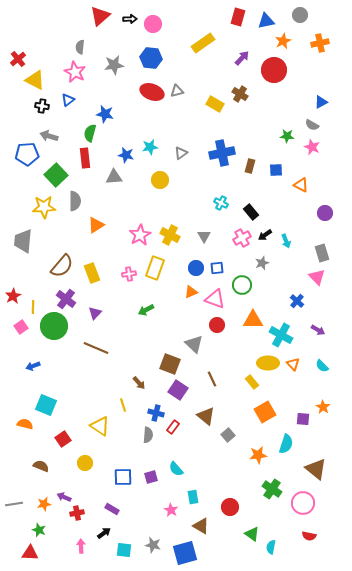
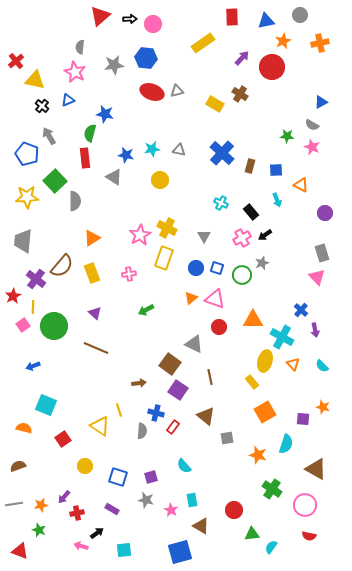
red rectangle at (238, 17): moved 6 px left; rotated 18 degrees counterclockwise
blue hexagon at (151, 58): moved 5 px left
red cross at (18, 59): moved 2 px left, 2 px down
red circle at (274, 70): moved 2 px left, 3 px up
yellow triangle at (35, 80): rotated 15 degrees counterclockwise
blue triangle at (68, 100): rotated 16 degrees clockwise
black cross at (42, 106): rotated 32 degrees clockwise
gray arrow at (49, 136): rotated 42 degrees clockwise
cyan star at (150, 147): moved 2 px right, 2 px down
gray triangle at (181, 153): moved 2 px left, 3 px up; rotated 48 degrees clockwise
blue cross at (222, 153): rotated 35 degrees counterclockwise
blue pentagon at (27, 154): rotated 25 degrees clockwise
green square at (56, 175): moved 1 px left, 6 px down
gray triangle at (114, 177): rotated 36 degrees clockwise
yellow star at (44, 207): moved 17 px left, 10 px up
orange triangle at (96, 225): moved 4 px left, 13 px down
yellow cross at (170, 235): moved 3 px left, 7 px up
cyan arrow at (286, 241): moved 9 px left, 41 px up
yellow rectangle at (155, 268): moved 9 px right, 10 px up
blue square at (217, 268): rotated 24 degrees clockwise
green circle at (242, 285): moved 10 px up
orange triangle at (191, 292): moved 6 px down; rotated 16 degrees counterclockwise
purple cross at (66, 299): moved 30 px left, 20 px up
blue cross at (297, 301): moved 4 px right, 9 px down
purple triangle at (95, 313): rotated 32 degrees counterclockwise
red circle at (217, 325): moved 2 px right, 2 px down
pink square at (21, 327): moved 2 px right, 2 px up
purple arrow at (318, 330): moved 3 px left; rotated 48 degrees clockwise
cyan cross at (281, 335): moved 1 px right, 2 px down
gray triangle at (194, 344): rotated 18 degrees counterclockwise
yellow ellipse at (268, 363): moved 3 px left, 2 px up; rotated 75 degrees counterclockwise
brown square at (170, 364): rotated 15 degrees clockwise
brown line at (212, 379): moved 2 px left, 2 px up; rotated 14 degrees clockwise
brown arrow at (139, 383): rotated 56 degrees counterclockwise
yellow line at (123, 405): moved 4 px left, 5 px down
orange star at (323, 407): rotated 16 degrees counterclockwise
orange semicircle at (25, 424): moved 1 px left, 4 px down
gray semicircle at (148, 435): moved 6 px left, 4 px up
gray square at (228, 435): moved 1 px left, 3 px down; rotated 32 degrees clockwise
orange star at (258, 455): rotated 24 degrees clockwise
yellow circle at (85, 463): moved 3 px down
brown semicircle at (41, 466): moved 23 px left; rotated 42 degrees counterclockwise
cyan semicircle at (176, 469): moved 8 px right, 3 px up
brown triangle at (316, 469): rotated 10 degrees counterclockwise
blue square at (123, 477): moved 5 px left; rotated 18 degrees clockwise
purple arrow at (64, 497): rotated 72 degrees counterclockwise
cyan rectangle at (193, 497): moved 1 px left, 3 px down
pink circle at (303, 503): moved 2 px right, 2 px down
orange star at (44, 504): moved 3 px left, 1 px down
red circle at (230, 507): moved 4 px right, 3 px down
black arrow at (104, 533): moved 7 px left
green triangle at (252, 534): rotated 42 degrees counterclockwise
gray star at (153, 545): moved 7 px left, 45 px up
pink arrow at (81, 546): rotated 72 degrees counterclockwise
cyan semicircle at (271, 547): rotated 24 degrees clockwise
cyan square at (124, 550): rotated 14 degrees counterclockwise
red triangle at (30, 553): moved 10 px left, 2 px up; rotated 18 degrees clockwise
blue square at (185, 553): moved 5 px left, 1 px up
